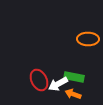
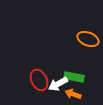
orange ellipse: rotated 20 degrees clockwise
